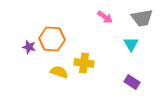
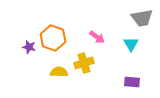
pink arrow: moved 8 px left, 20 px down
orange hexagon: moved 1 px right, 1 px up; rotated 15 degrees clockwise
yellow cross: rotated 24 degrees counterclockwise
yellow semicircle: rotated 18 degrees counterclockwise
purple rectangle: rotated 28 degrees counterclockwise
